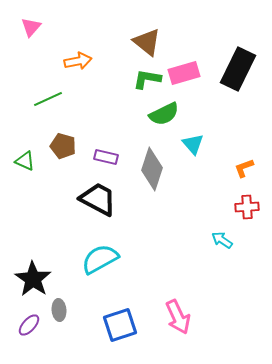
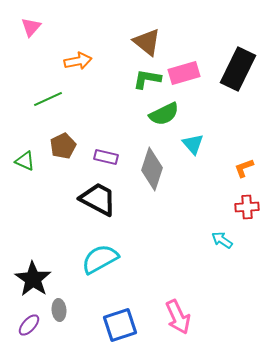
brown pentagon: rotated 30 degrees clockwise
